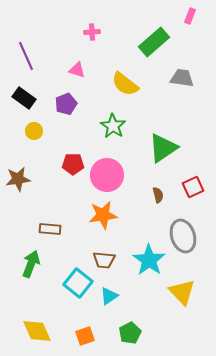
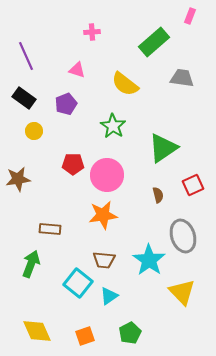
red square: moved 2 px up
